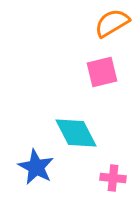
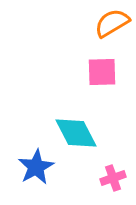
pink square: rotated 12 degrees clockwise
blue star: rotated 15 degrees clockwise
pink cross: rotated 25 degrees counterclockwise
